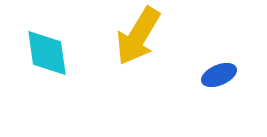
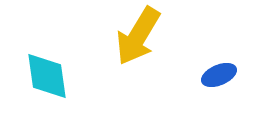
cyan diamond: moved 23 px down
